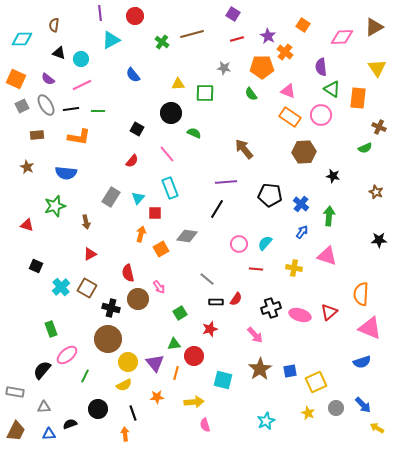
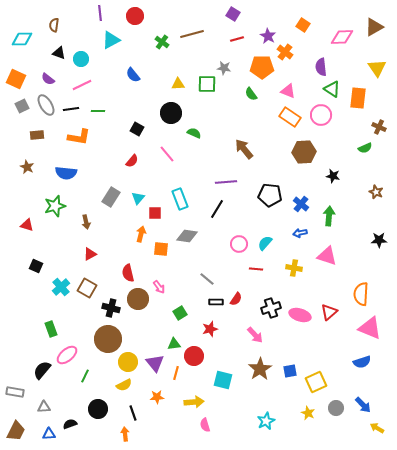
green square at (205, 93): moved 2 px right, 9 px up
cyan rectangle at (170, 188): moved 10 px right, 11 px down
blue arrow at (302, 232): moved 2 px left, 1 px down; rotated 136 degrees counterclockwise
orange square at (161, 249): rotated 35 degrees clockwise
